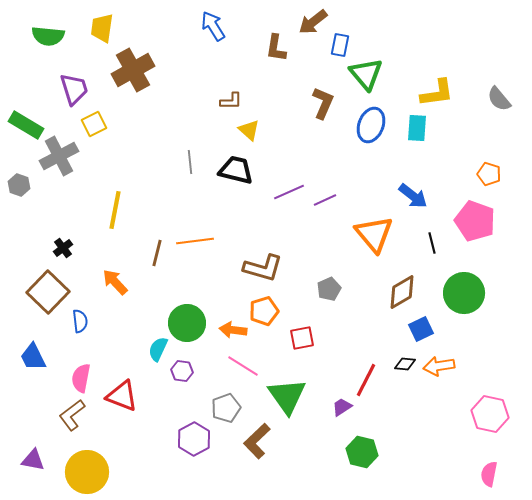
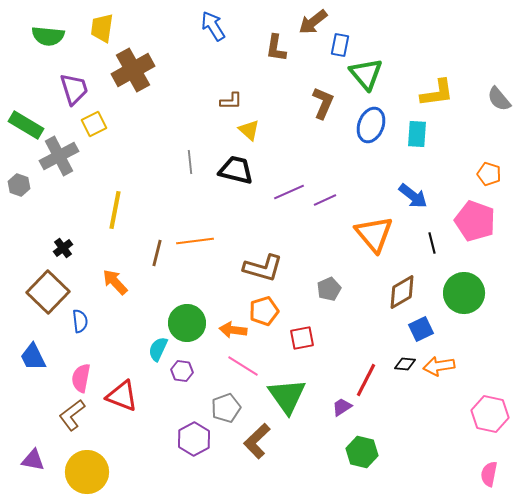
cyan rectangle at (417, 128): moved 6 px down
